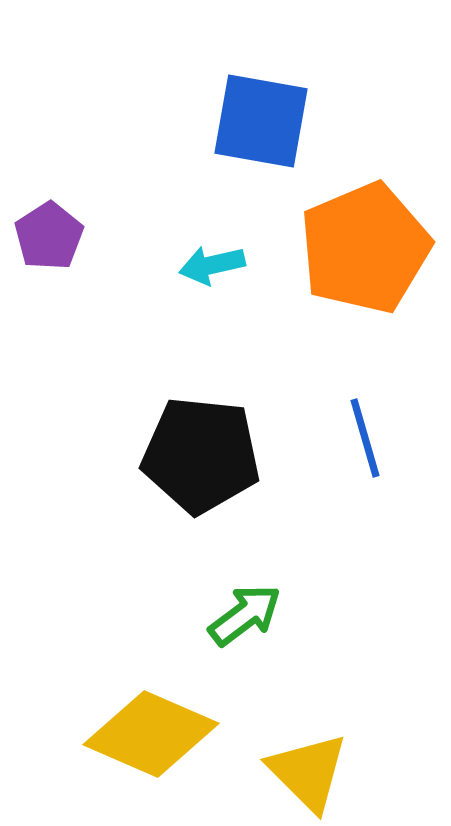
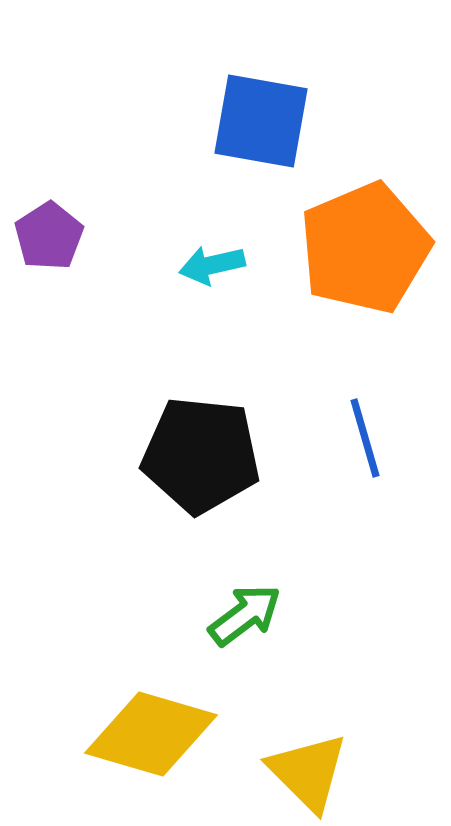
yellow diamond: rotated 7 degrees counterclockwise
